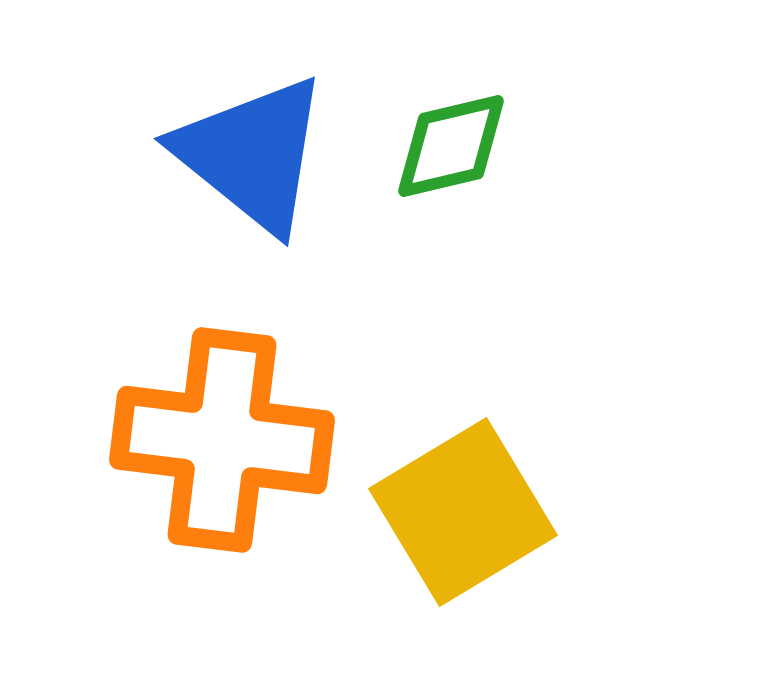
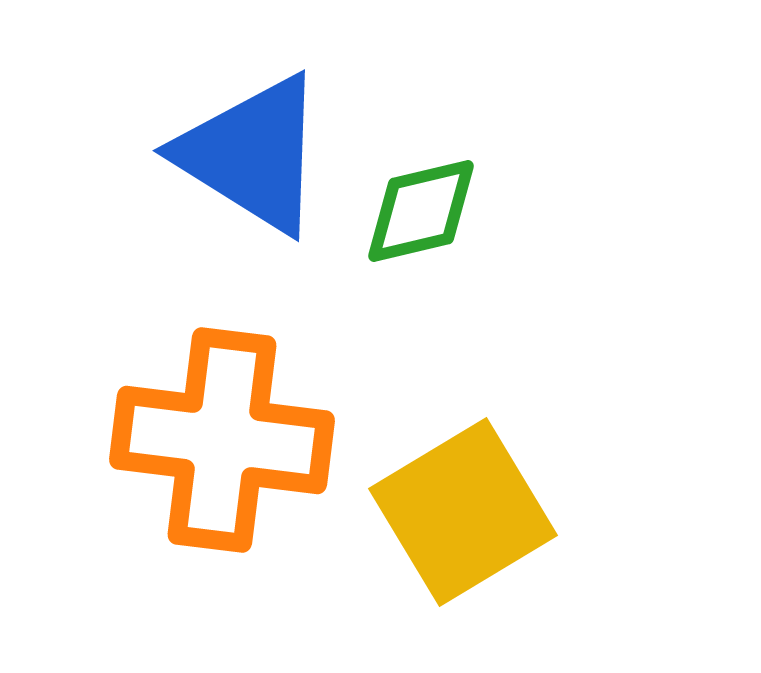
green diamond: moved 30 px left, 65 px down
blue triangle: rotated 7 degrees counterclockwise
